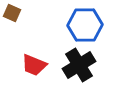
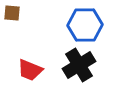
brown square: rotated 18 degrees counterclockwise
red trapezoid: moved 4 px left, 5 px down
